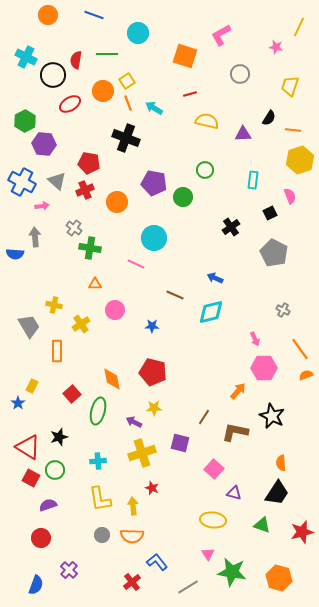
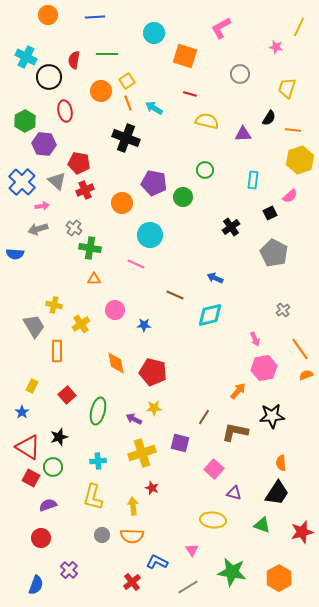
blue line at (94, 15): moved 1 px right, 2 px down; rotated 24 degrees counterclockwise
cyan circle at (138, 33): moved 16 px right
pink L-shape at (221, 35): moved 7 px up
red semicircle at (76, 60): moved 2 px left
black circle at (53, 75): moved 4 px left, 2 px down
yellow trapezoid at (290, 86): moved 3 px left, 2 px down
orange circle at (103, 91): moved 2 px left
red line at (190, 94): rotated 32 degrees clockwise
red ellipse at (70, 104): moved 5 px left, 7 px down; rotated 70 degrees counterclockwise
red pentagon at (89, 163): moved 10 px left
blue cross at (22, 182): rotated 16 degrees clockwise
pink semicircle at (290, 196): rotated 70 degrees clockwise
orange circle at (117, 202): moved 5 px right, 1 px down
gray arrow at (35, 237): moved 3 px right, 8 px up; rotated 102 degrees counterclockwise
cyan circle at (154, 238): moved 4 px left, 3 px up
orange triangle at (95, 284): moved 1 px left, 5 px up
gray cross at (283, 310): rotated 24 degrees clockwise
cyan diamond at (211, 312): moved 1 px left, 3 px down
gray trapezoid at (29, 326): moved 5 px right
blue star at (152, 326): moved 8 px left, 1 px up
pink hexagon at (264, 368): rotated 10 degrees counterclockwise
orange diamond at (112, 379): moved 4 px right, 16 px up
red square at (72, 394): moved 5 px left, 1 px down
blue star at (18, 403): moved 4 px right, 9 px down
black star at (272, 416): rotated 30 degrees counterclockwise
purple arrow at (134, 422): moved 3 px up
green circle at (55, 470): moved 2 px left, 3 px up
yellow L-shape at (100, 499): moved 7 px left, 2 px up; rotated 24 degrees clockwise
pink triangle at (208, 554): moved 16 px left, 4 px up
blue L-shape at (157, 562): rotated 25 degrees counterclockwise
orange hexagon at (279, 578): rotated 15 degrees clockwise
